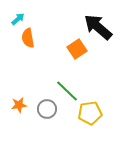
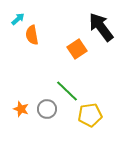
black arrow: moved 3 px right; rotated 12 degrees clockwise
orange semicircle: moved 4 px right, 3 px up
orange star: moved 2 px right, 4 px down; rotated 28 degrees clockwise
yellow pentagon: moved 2 px down
